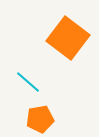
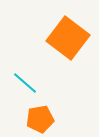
cyan line: moved 3 px left, 1 px down
